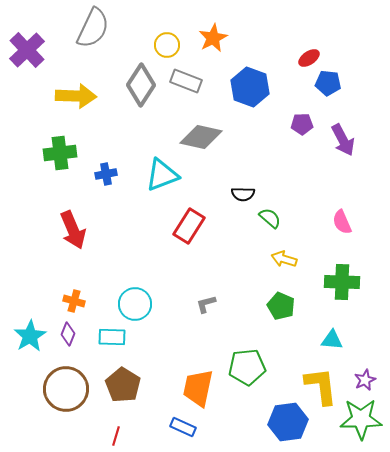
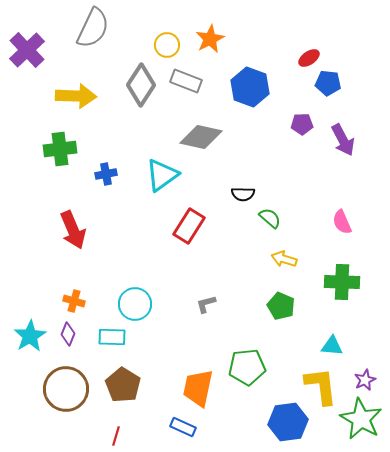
orange star at (213, 38): moved 3 px left, 1 px down
green cross at (60, 153): moved 4 px up
cyan triangle at (162, 175): rotated 15 degrees counterclockwise
cyan triangle at (332, 340): moved 6 px down
green star at (361, 419): rotated 30 degrees clockwise
